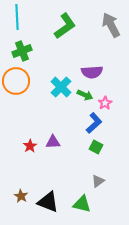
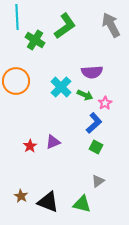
green cross: moved 13 px right, 11 px up; rotated 36 degrees counterclockwise
purple triangle: rotated 21 degrees counterclockwise
